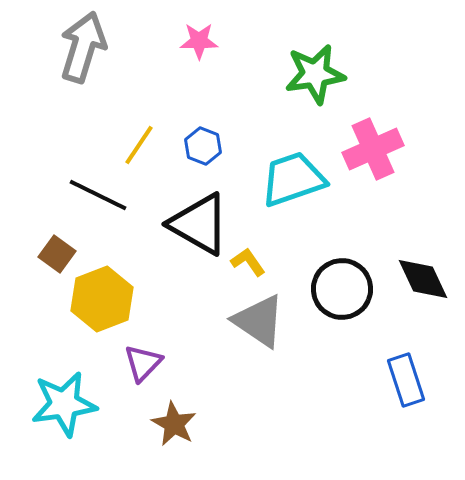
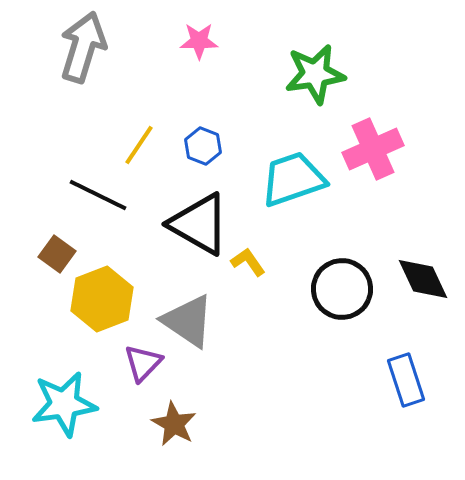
gray triangle: moved 71 px left
